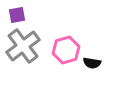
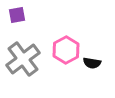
gray cross: moved 13 px down
pink hexagon: rotated 12 degrees counterclockwise
